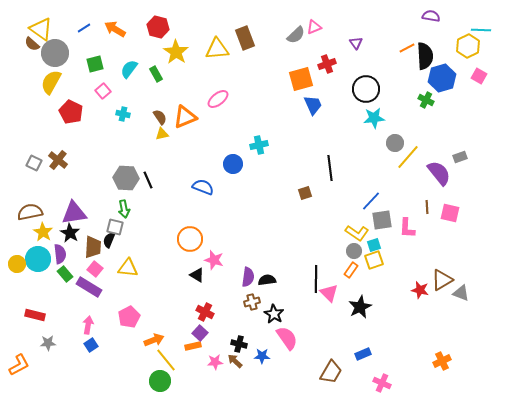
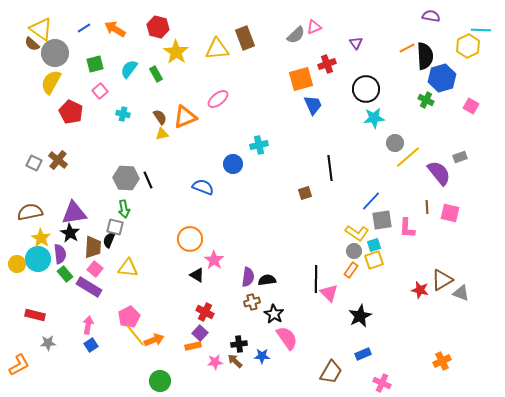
pink square at (479, 76): moved 8 px left, 30 px down
pink square at (103, 91): moved 3 px left
yellow line at (408, 157): rotated 8 degrees clockwise
yellow star at (43, 232): moved 2 px left, 6 px down
pink star at (214, 260): rotated 18 degrees clockwise
black star at (360, 307): moved 9 px down
black cross at (239, 344): rotated 21 degrees counterclockwise
yellow line at (166, 360): moved 31 px left, 25 px up
